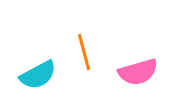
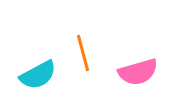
orange line: moved 1 px left, 1 px down
